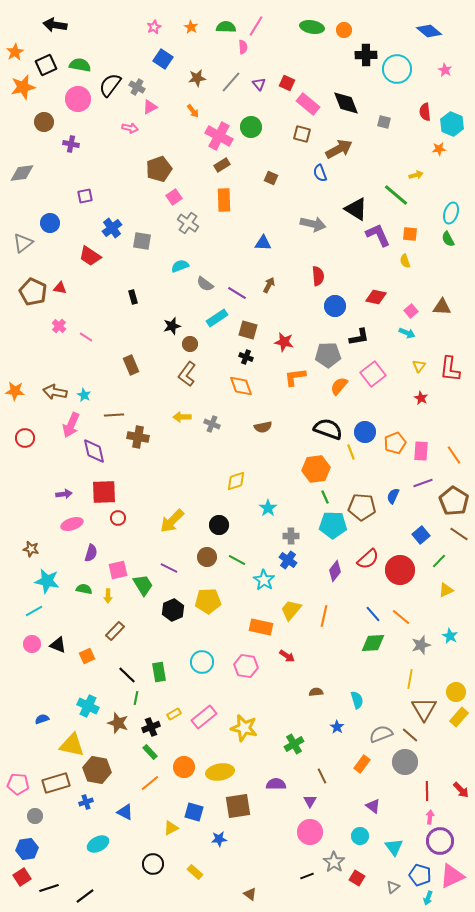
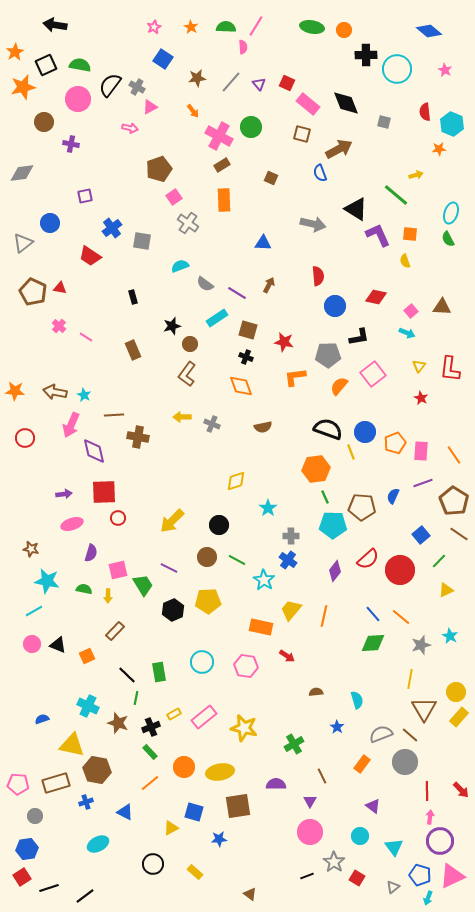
brown rectangle at (131, 365): moved 2 px right, 15 px up
